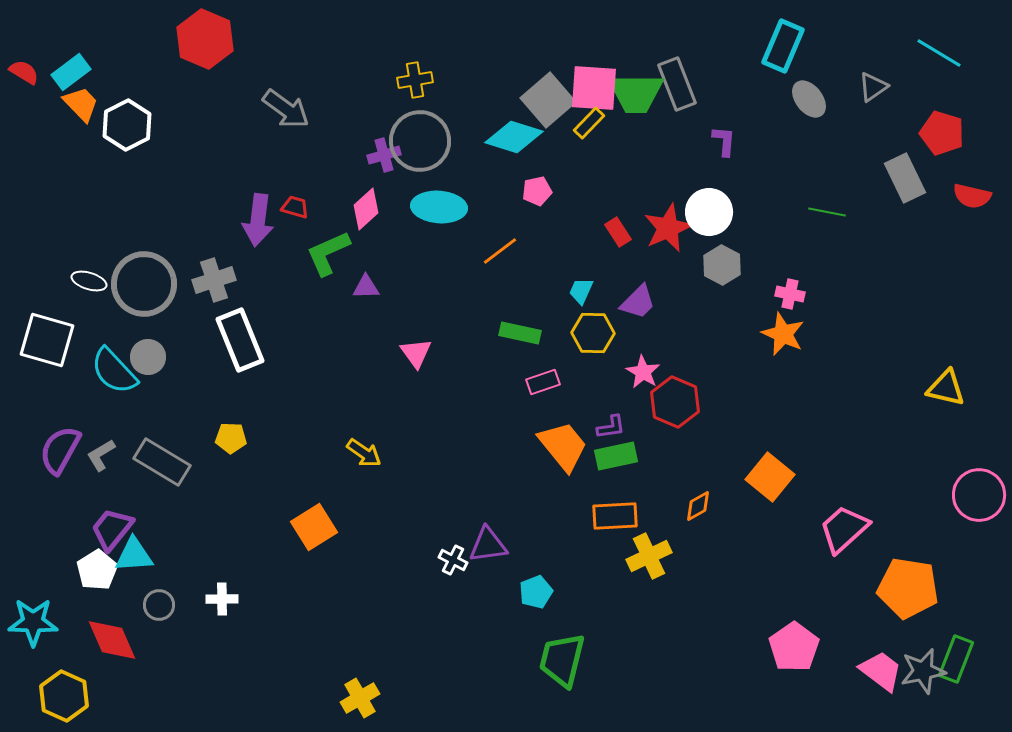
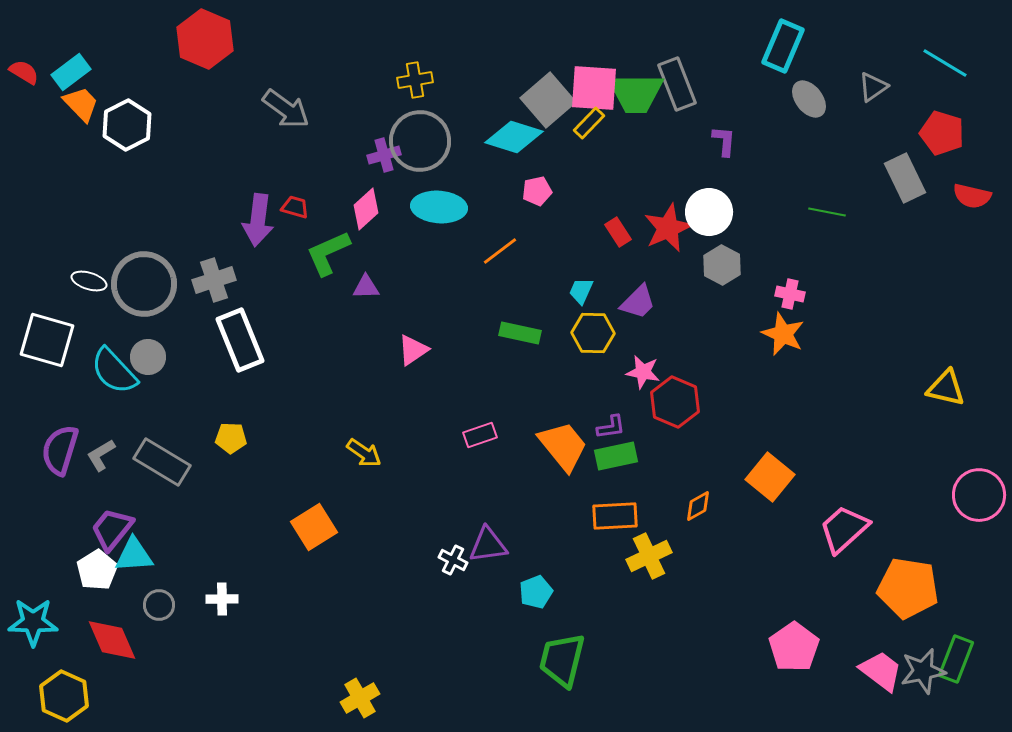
cyan line at (939, 53): moved 6 px right, 10 px down
pink triangle at (416, 353): moved 3 px left, 3 px up; rotated 32 degrees clockwise
pink star at (643, 372): rotated 20 degrees counterclockwise
pink rectangle at (543, 382): moved 63 px left, 53 px down
purple semicircle at (60, 450): rotated 12 degrees counterclockwise
